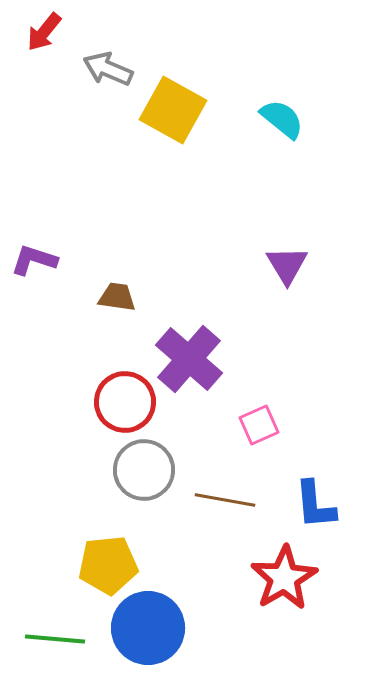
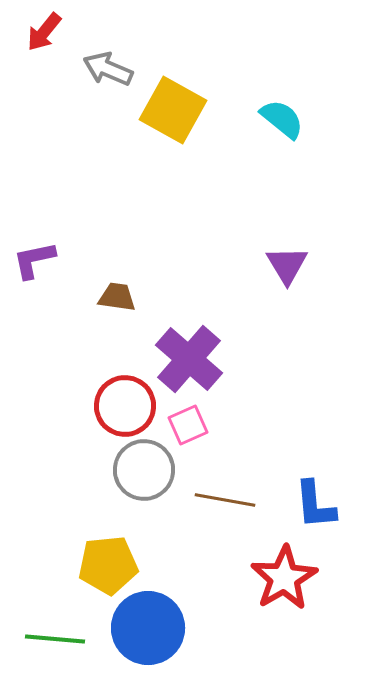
purple L-shape: rotated 30 degrees counterclockwise
red circle: moved 4 px down
pink square: moved 71 px left
